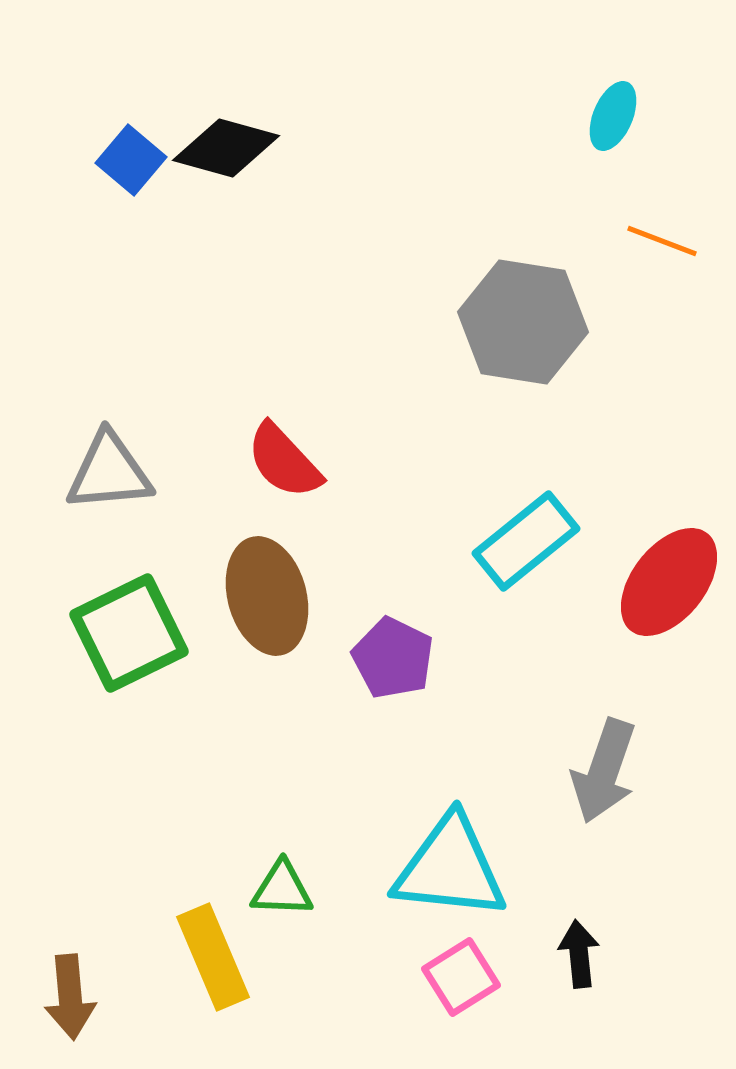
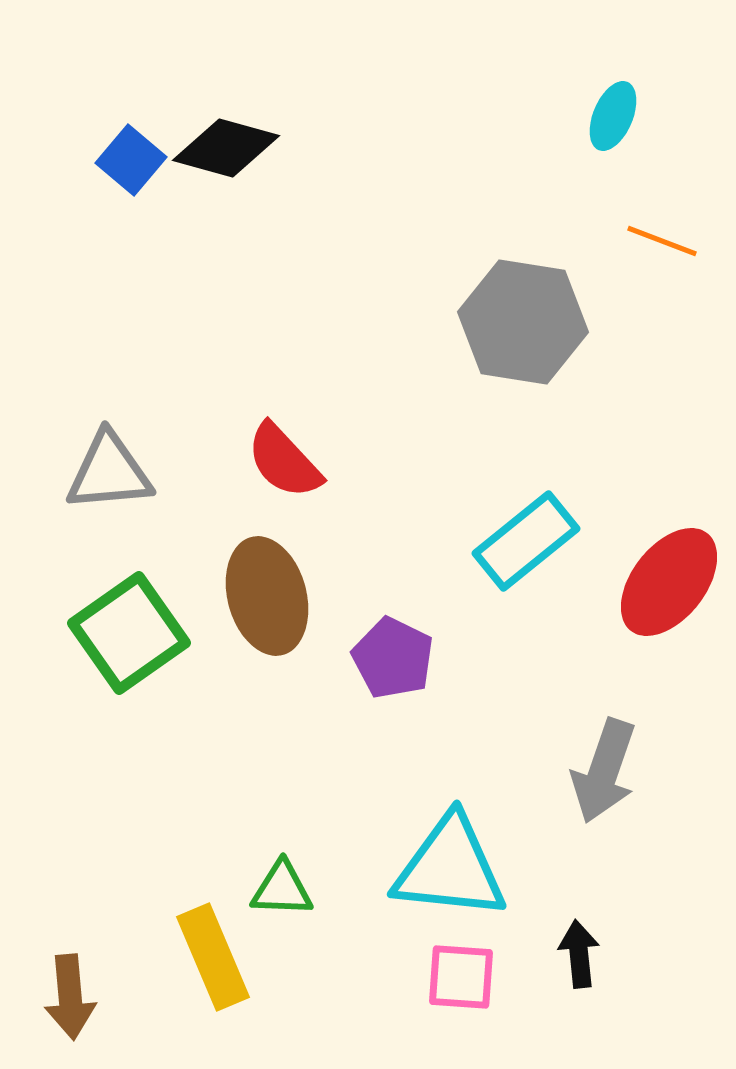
green square: rotated 9 degrees counterclockwise
pink square: rotated 36 degrees clockwise
